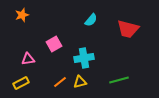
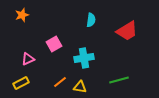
cyan semicircle: rotated 32 degrees counterclockwise
red trapezoid: moved 1 px left, 2 px down; rotated 45 degrees counterclockwise
pink triangle: rotated 16 degrees counterclockwise
yellow triangle: moved 5 px down; rotated 24 degrees clockwise
